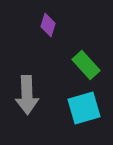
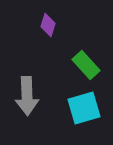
gray arrow: moved 1 px down
